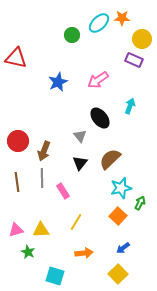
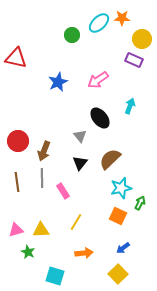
orange square: rotated 18 degrees counterclockwise
